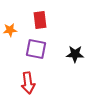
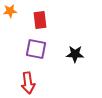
orange star: moved 19 px up
